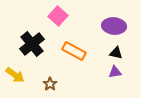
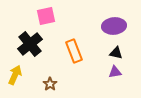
pink square: moved 12 px left; rotated 36 degrees clockwise
purple ellipse: rotated 10 degrees counterclockwise
black cross: moved 2 px left
orange rectangle: rotated 40 degrees clockwise
yellow arrow: rotated 102 degrees counterclockwise
